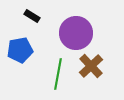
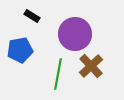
purple circle: moved 1 px left, 1 px down
